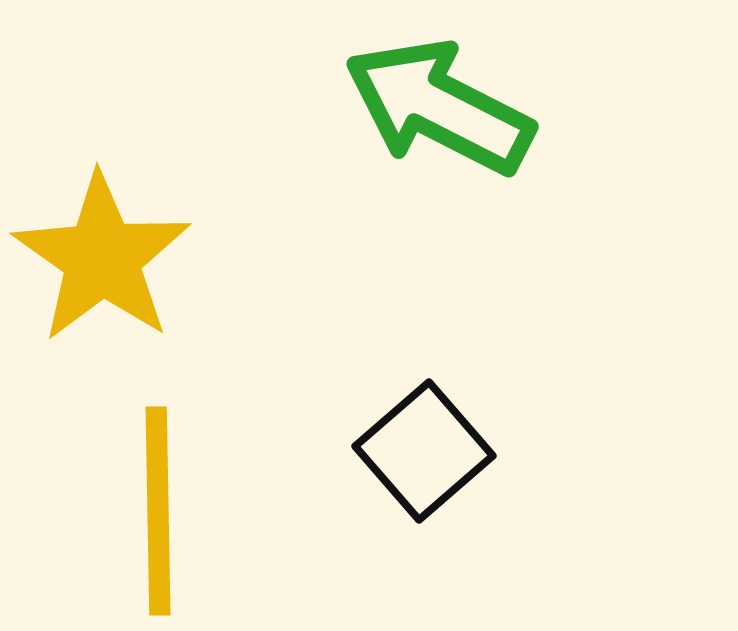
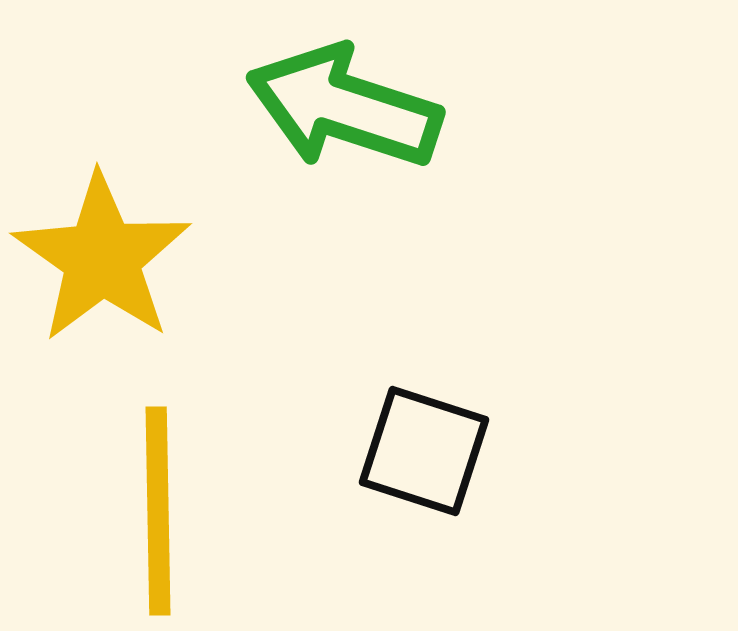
green arrow: moved 95 px left; rotated 9 degrees counterclockwise
black square: rotated 31 degrees counterclockwise
